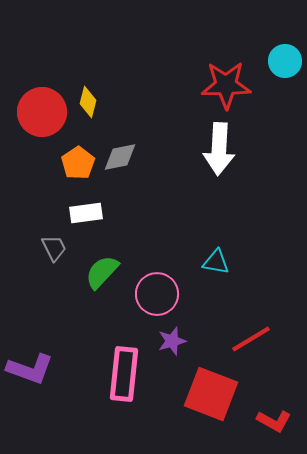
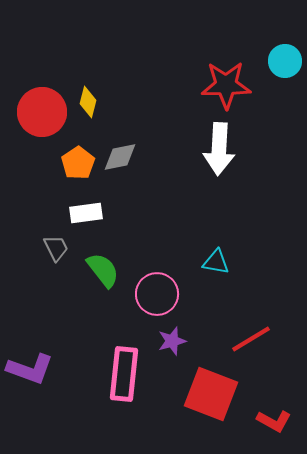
gray trapezoid: moved 2 px right
green semicircle: moved 1 px right, 2 px up; rotated 99 degrees clockwise
